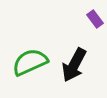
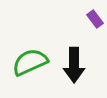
black arrow: rotated 28 degrees counterclockwise
